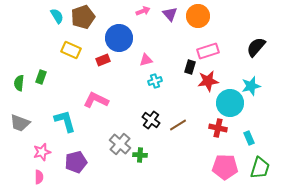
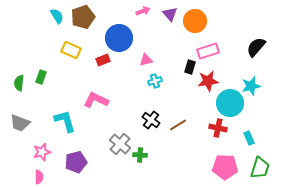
orange circle: moved 3 px left, 5 px down
